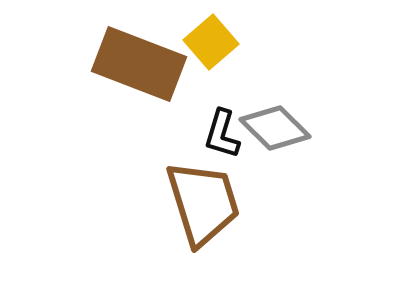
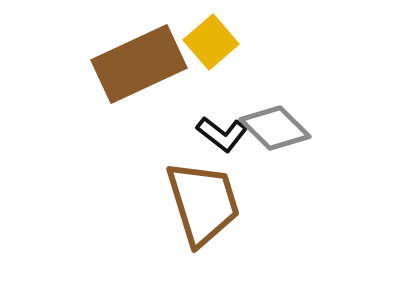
brown rectangle: rotated 46 degrees counterclockwise
black L-shape: rotated 69 degrees counterclockwise
